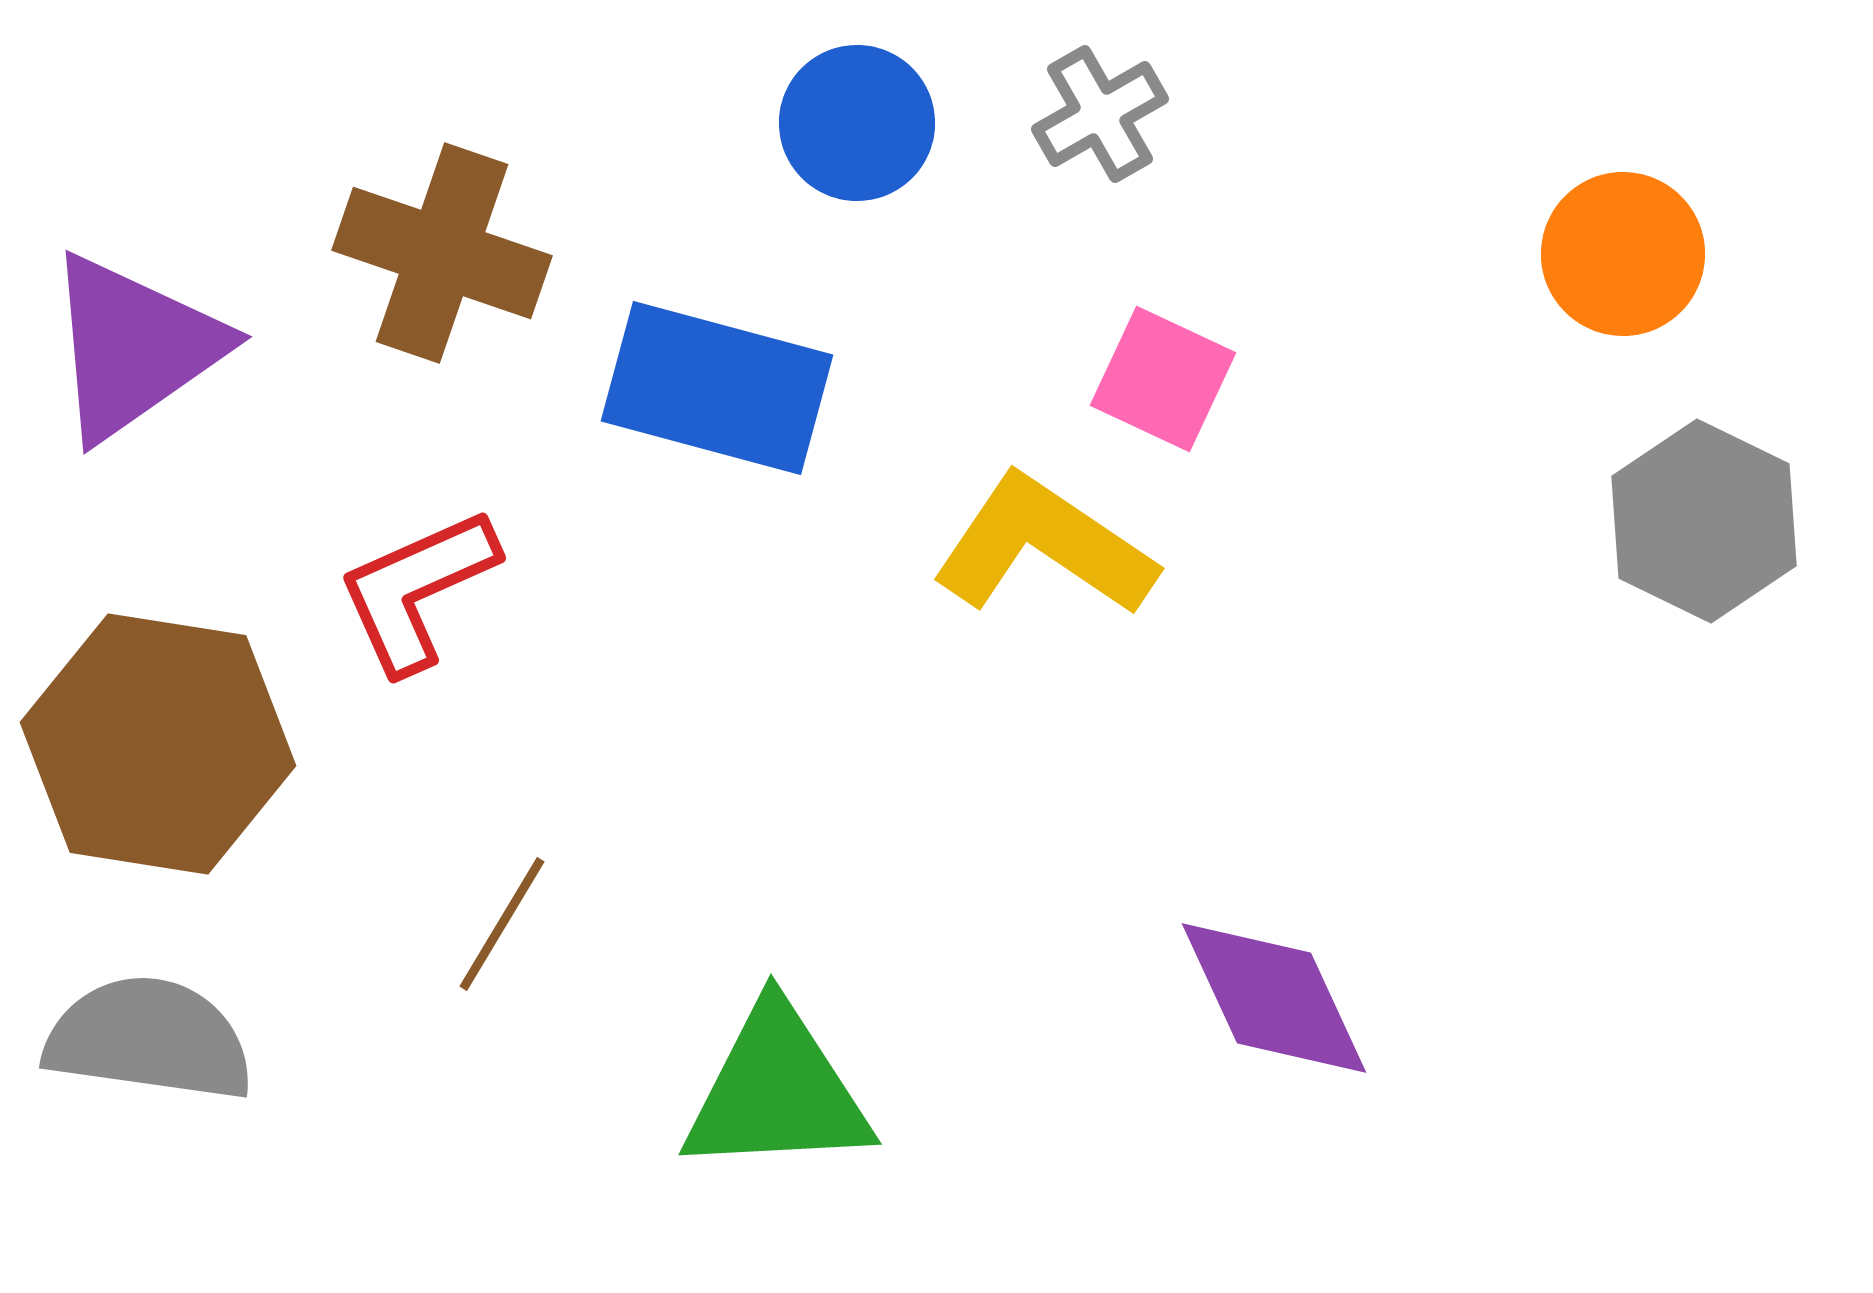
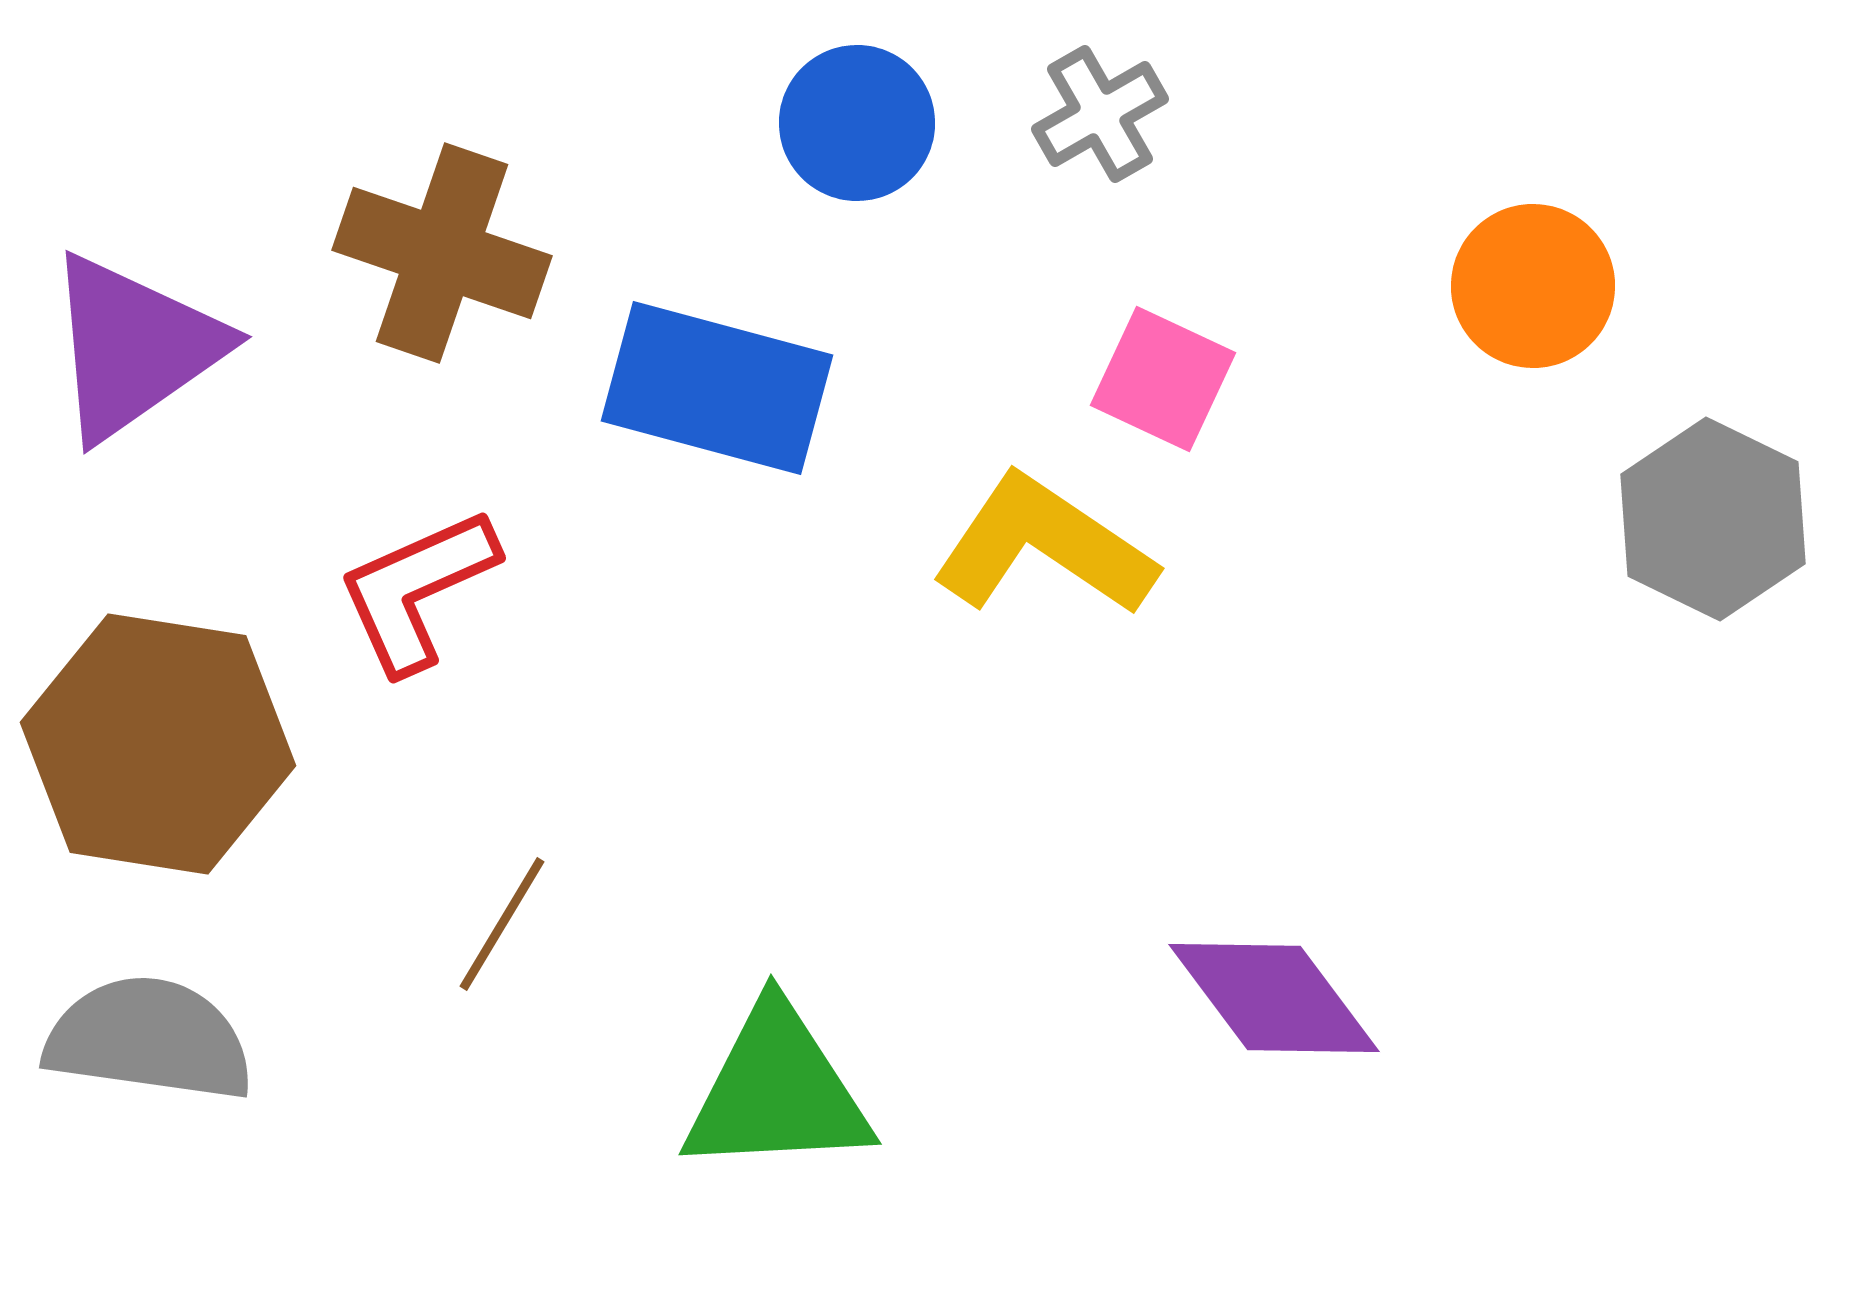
orange circle: moved 90 px left, 32 px down
gray hexagon: moved 9 px right, 2 px up
purple diamond: rotated 12 degrees counterclockwise
